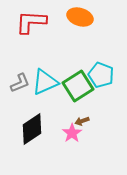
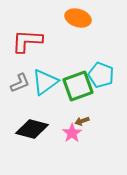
orange ellipse: moved 2 px left, 1 px down
red L-shape: moved 4 px left, 19 px down
cyan triangle: rotated 12 degrees counterclockwise
green square: rotated 12 degrees clockwise
black diamond: rotated 48 degrees clockwise
